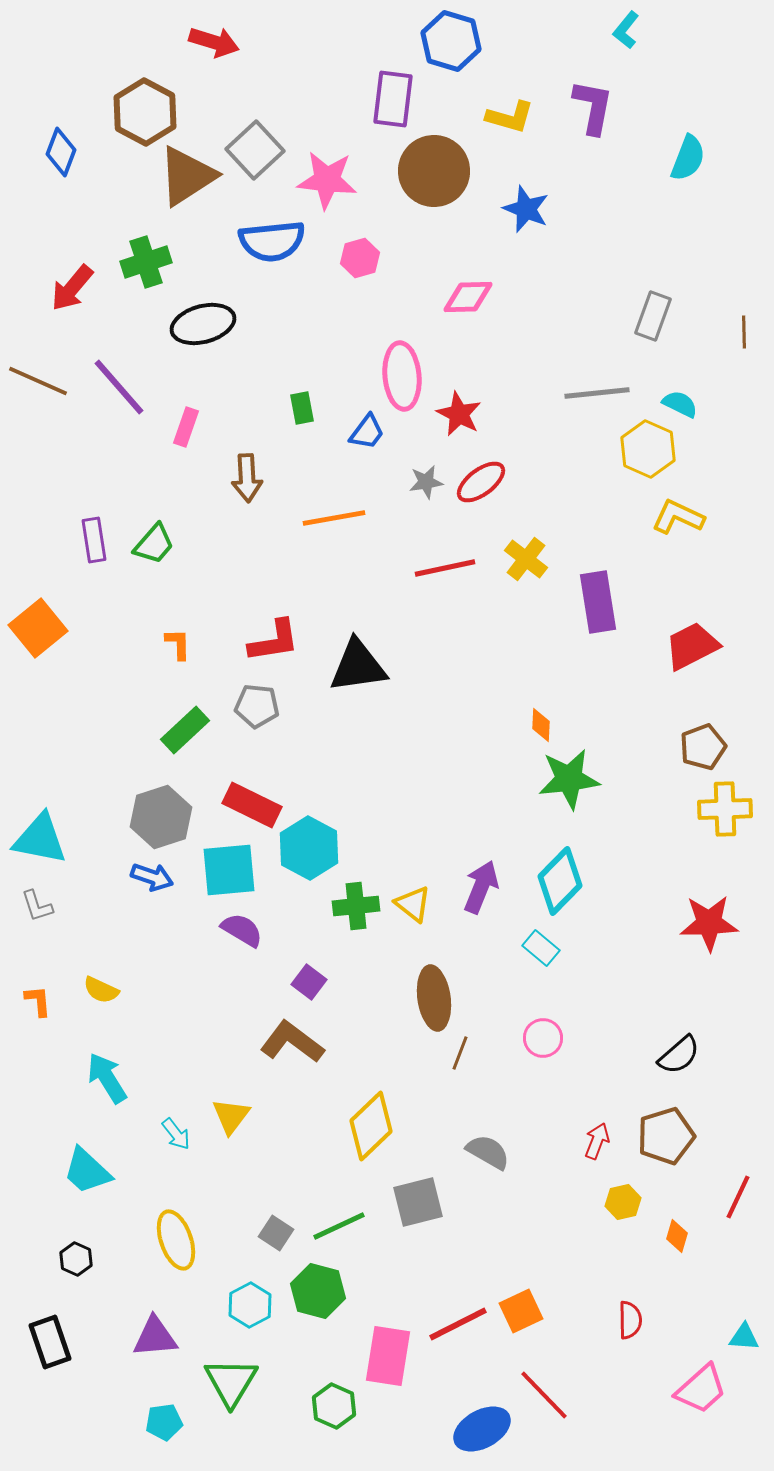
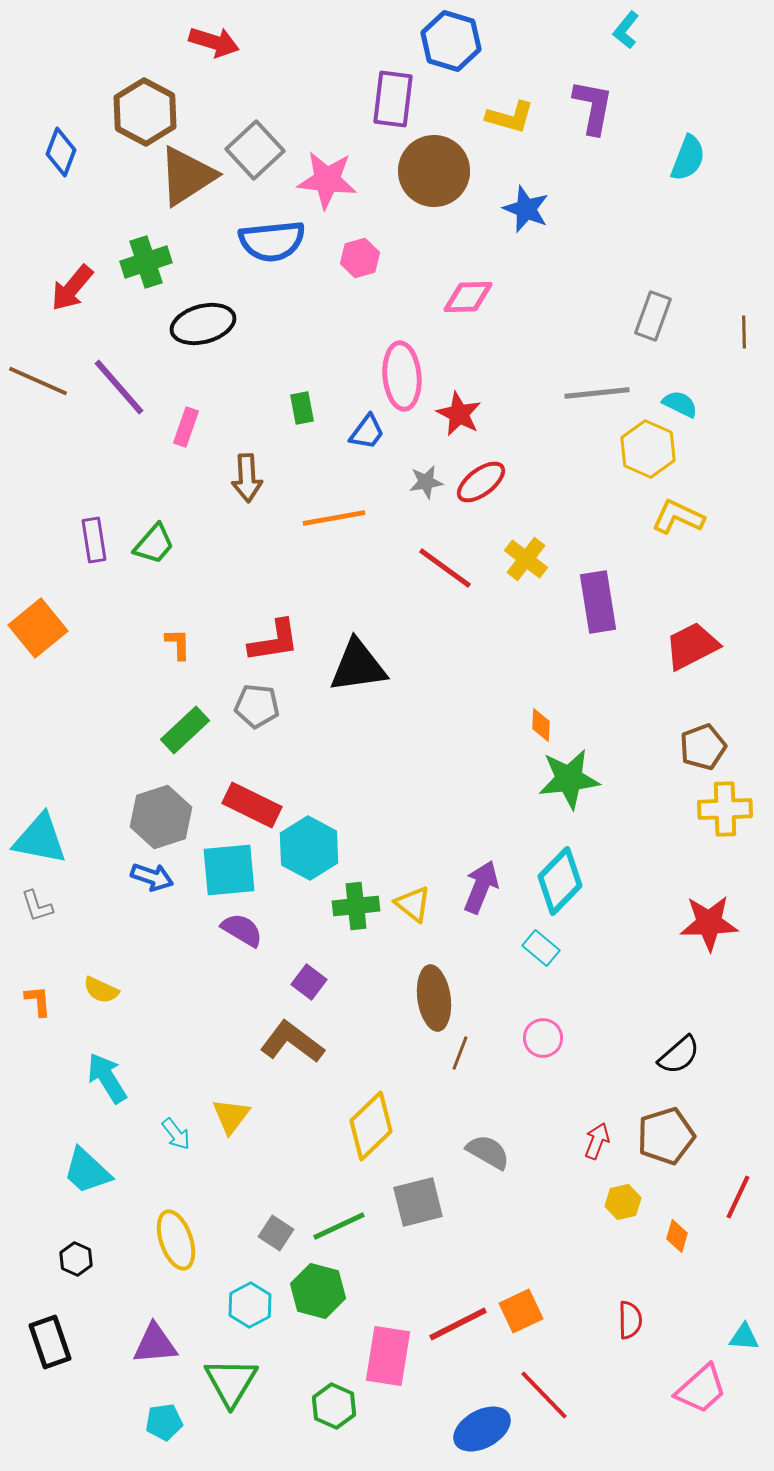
red line at (445, 568): rotated 48 degrees clockwise
purple triangle at (155, 1337): moved 7 px down
